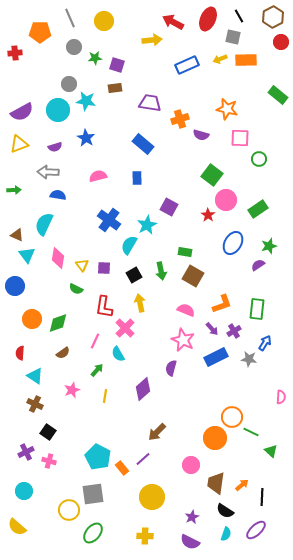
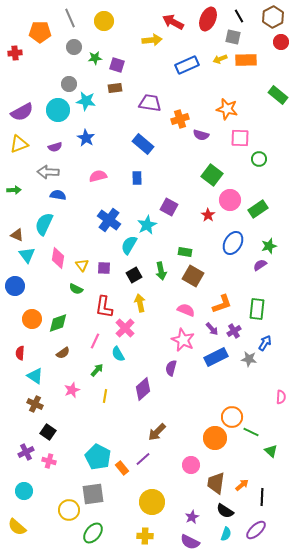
pink circle at (226, 200): moved 4 px right
purple semicircle at (258, 265): moved 2 px right
yellow circle at (152, 497): moved 5 px down
